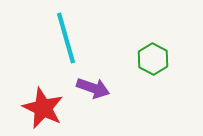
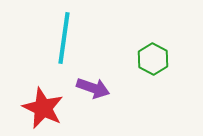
cyan line: moved 2 px left; rotated 24 degrees clockwise
